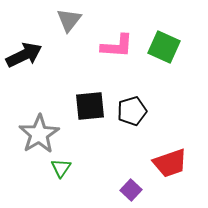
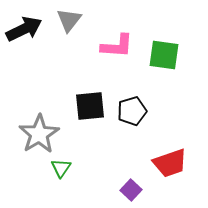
green square: moved 8 px down; rotated 16 degrees counterclockwise
black arrow: moved 26 px up
